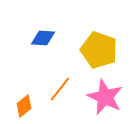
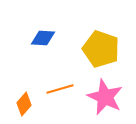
yellow pentagon: moved 2 px right, 1 px up
orange line: rotated 36 degrees clockwise
orange diamond: moved 2 px up; rotated 10 degrees counterclockwise
